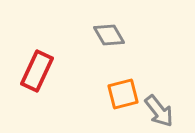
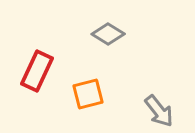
gray diamond: moved 1 px left, 1 px up; rotated 28 degrees counterclockwise
orange square: moved 35 px left
